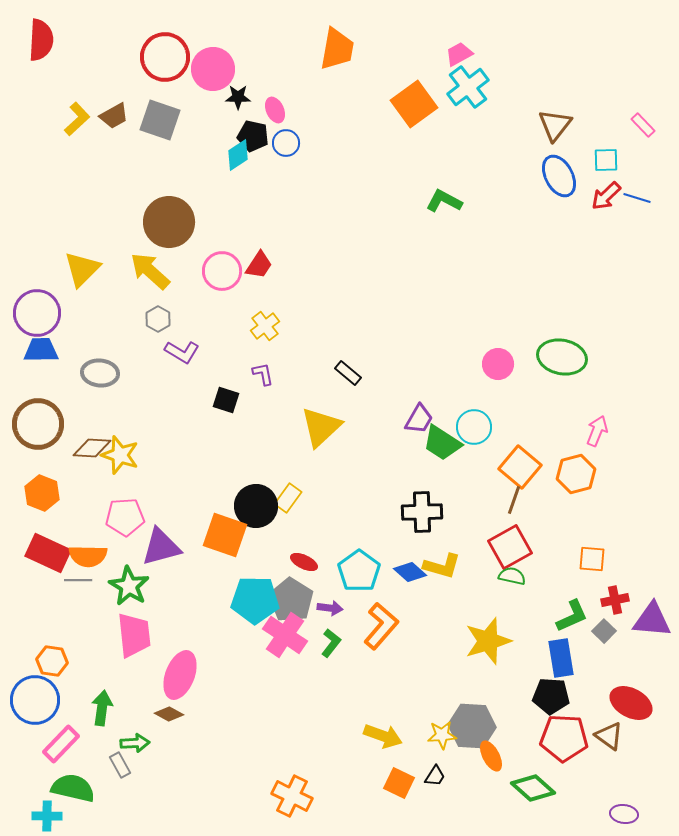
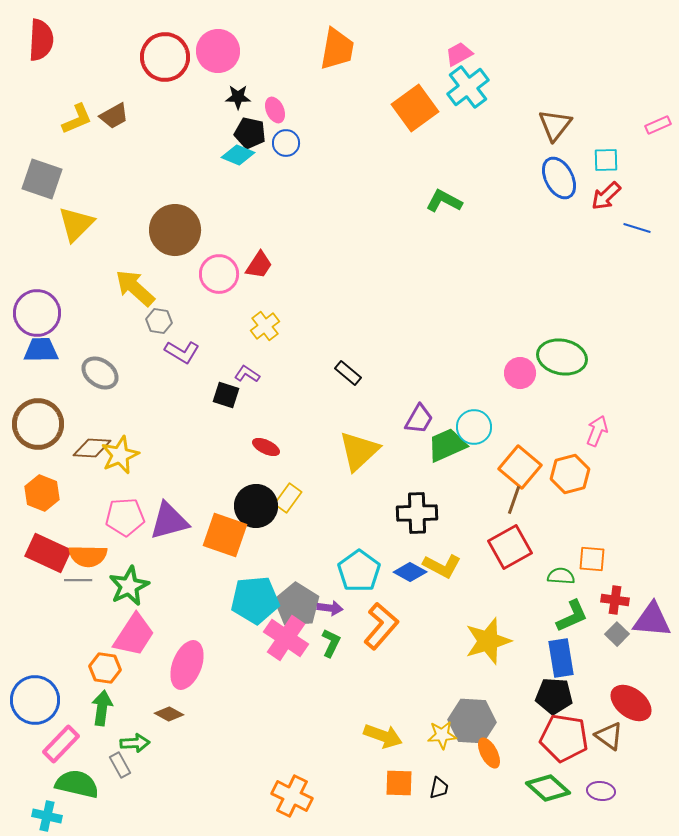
pink circle at (213, 69): moved 5 px right, 18 px up
orange square at (414, 104): moved 1 px right, 4 px down
yellow L-shape at (77, 119): rotated 20 degrees clockwise
gray square at (160, 120): moved 118 px left, 59 px down
pink rectangle at (643, 125): moved 15 px right; rotated 70 degrees counterclockwise
black pentagon at (253, 136): moved 3 px left, 3 px up
cyan diamond at (238, 155): rotated 56 degrees clockwise
blue ellipse at (559, 176): moved 2 px down
blue line at (637, 198): moved 30 px down
brown circle at (169, 222): moved 6 px right, 8 px down
yellow triangle at (82, 269): moved 6 px left, 45 px up
yellow arrow at (150, 271): moved 15 px left, 17 px down
pink circle at (222, 271): moved 3 px left, 3 px down
gray hexagon at (158, 319): moved 1 px right, 2 px down; rotated 20 degrees counterclockwise
pink circle at (498, 364): moved 22 px right, 9 px down
gray ellipse at (100, 373): rotated 30 degrees clockwise
purple L-shape at (263, 374): moved 16 px left; rotated 45 degrees counterclockwise
black square at (226, 400): moved 5 px up
yellow triangle at (321, 427): moved 38 px right, 24 px down
green trapezoid at (442, 443): moved 5 px right, 2 px down; rotated 123 degrees clockwise
yellow star at (120, 455): rotated 30 degrees clockwise
orange hexagon at (576, 474): moved 6 px left
black cross at (422, 512): moved 5 px left, 1 px down
purple triangle at (161, 547): moved 8 px right, 26 px up
red ellipse at (304, 562): moved 38 px left, 115 px up
yellow L-shape at (442, 566): rotated 12 degrees clockwise
blue diamond at (410, 572): rotated 12 degrees counterclockwise
green semicircle at (512, 576): moved 49 px right; rotated 8 degrees counterclockwise
green star at (129, 586): rotated 15 degrees clockwise
cyan pentagon at (255, 600): rotated 6 degrees counterclockwise
gray pentagon at (291, 600): moved 6 px right, 5 px down
red cross at (615, 600): rotated 20 degrees clockwise
gray square at (604, 631): moved 13 px right, 3 px down
pink trapezoid at (134, 635): rotated 39 degrees clockwise
pink cross at (285, 635): moved 1 px right, 3 px down
green L-shape at (331, 643): rotated 12 degrees counterclockwise
orange hexagon at (52, 661): moved 53 px right, 7 px down
pink ellipse at (180, 675): moved 7 px right, 10 px up
black pentagon at (551, 696): moved 3 px right
red ellipse at (631, 703): rotated 9 degrees clockwise
gray hexagon at (472, 726): moved 5 px up
red pentagon at (564, 738): rotated 6 degrees clockwise
orange ellipse at (491, 756): moved 2 px left, 3 px up
black trapezoid at (435, 776): moved 4 px right, 12 px down; rotated 20 degrees counterclockwise
orange square at (399, 783): rotated 24 degrees counterclockwise
green semicircle at (73, 788): moved 4 px right, 4 px up
green diamond at (533, 788): moved 15 px right
purple ellipse at (624, 814): moved 23 px left, 23 px up
cyan cross at (47, 816): rotated 12 degrees clockwise
